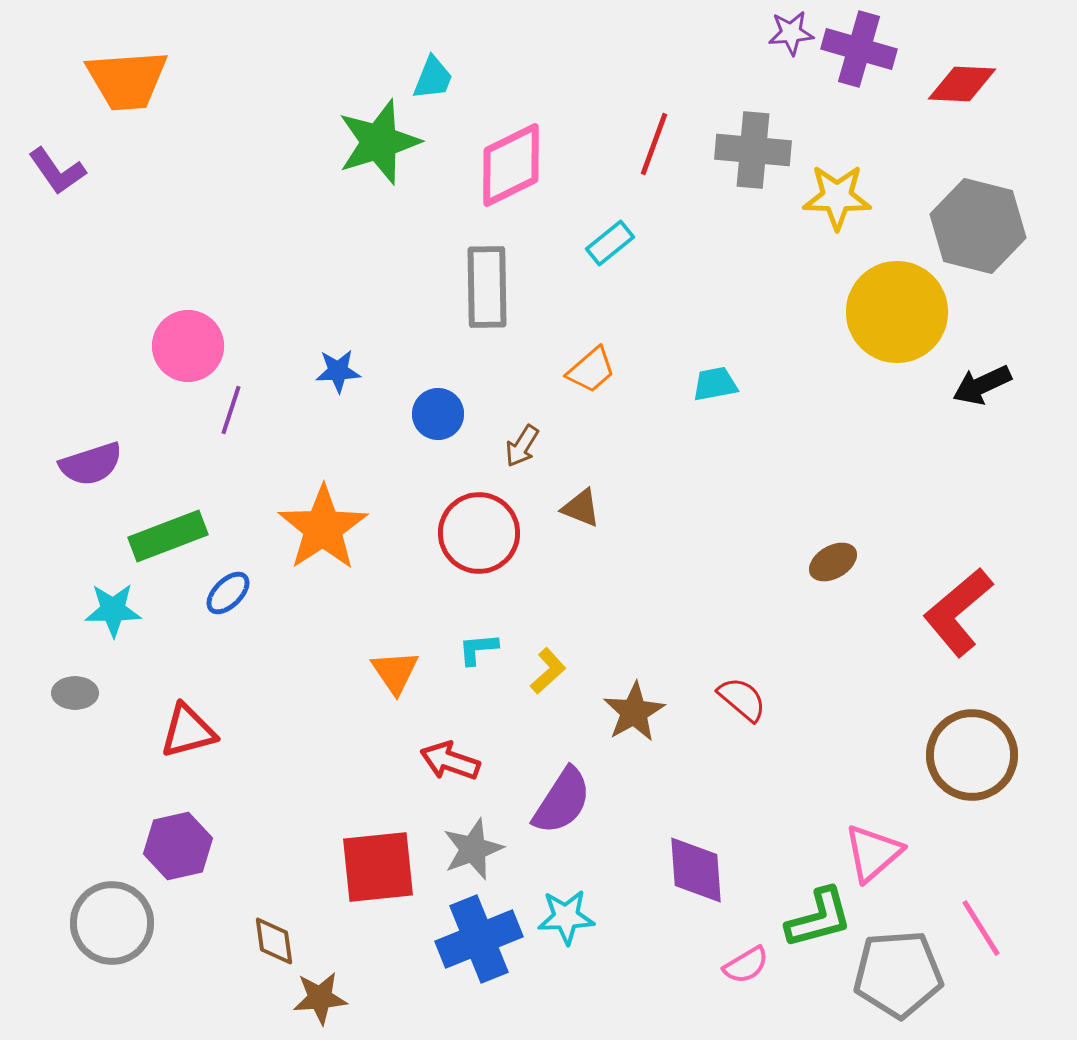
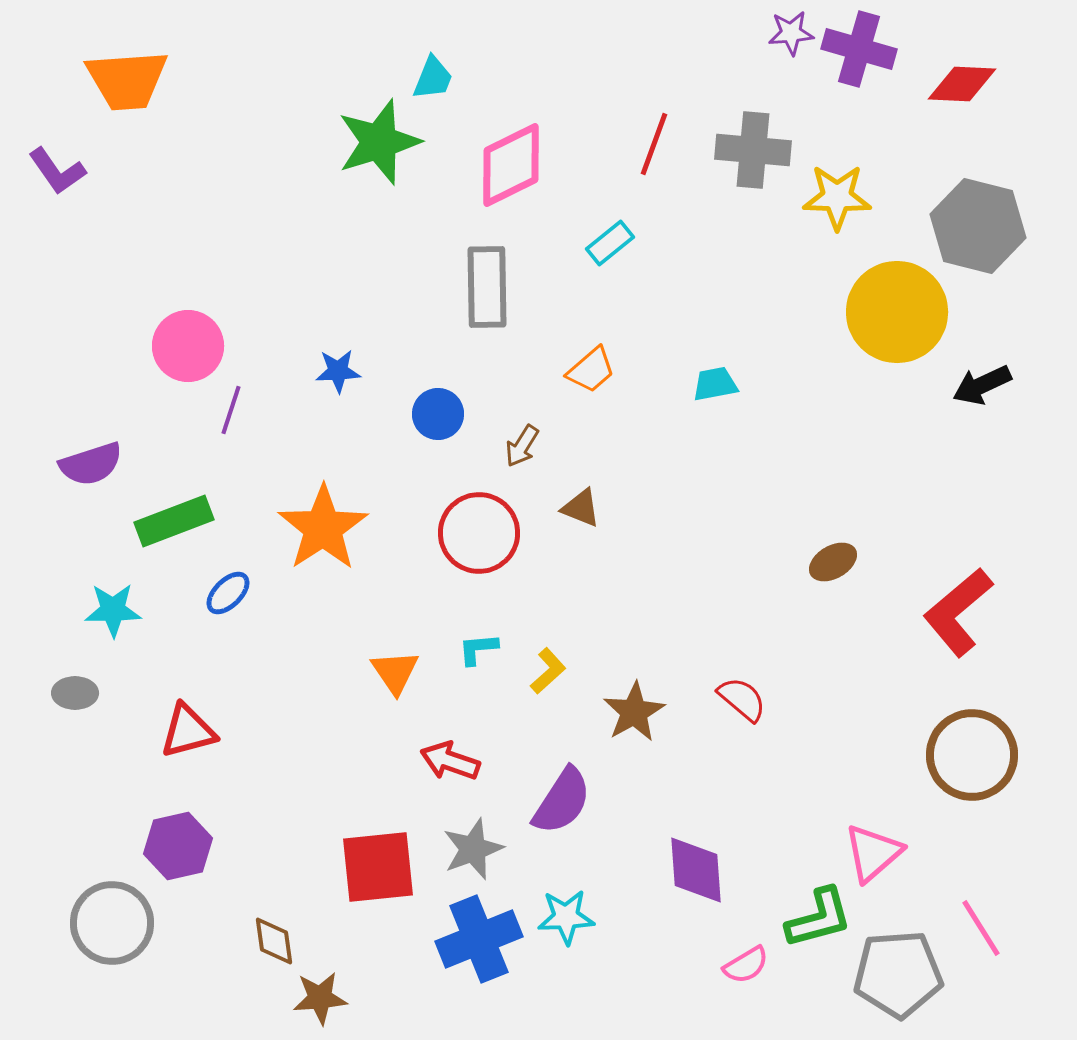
green rectangle at (168, 536): moved 6 px right, 15 px up
